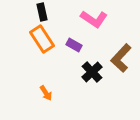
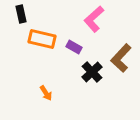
black rectangle: moved 21 px left, 2 px down
pink L-shape: rotated 104 degrees clockwise
orange rectangle: rotated 44 degrees counterclockwise
purple rectangle: moved 2 px down
